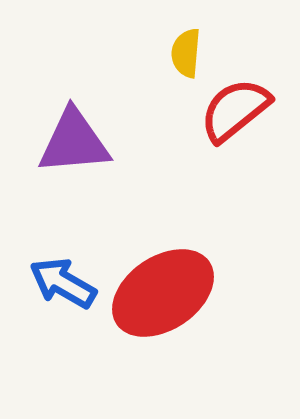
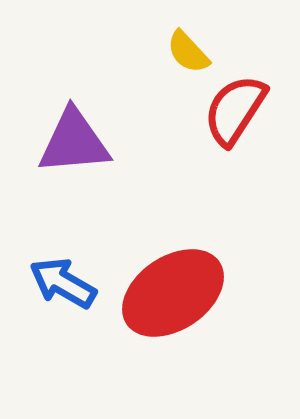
yellow semicircle: moved 2 px right, 1 px up; rotated 48 degrees counterclockwise
red semicircle: rotated 18 degrees counterclockwise
red ellipse: moved 10 px right
